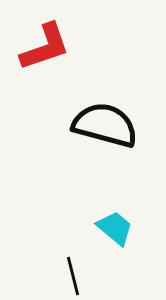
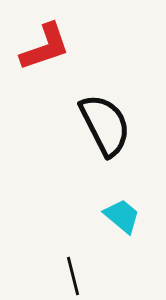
black semicircle: rotated 48 degrees clockwise
cyan trapezoid: moved 7 px right, 12 px up
